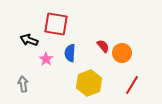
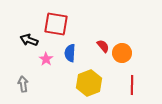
red line: rotated 30 degrees counterclockwise
